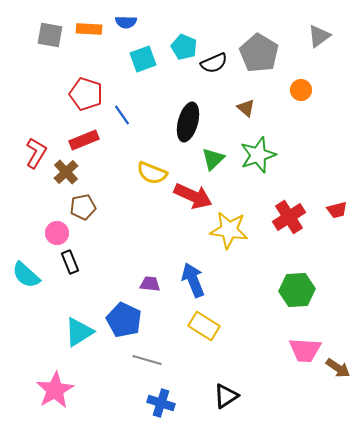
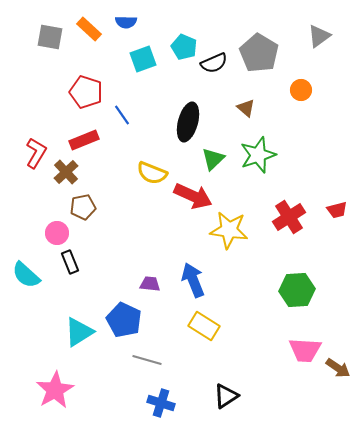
orange rectangle: rotated 40 degrees clockwise
gray square: moved 2 px down
red pentagon: moved 2 px up
